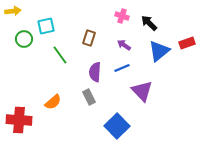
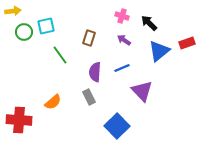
green circle: moved 7 px up
purple arrow: moved 5 px up
